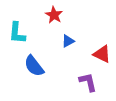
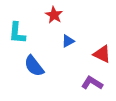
purple L-shape: moved 4 px right, 1 px down; rotated 45 degrees counterclockwise
